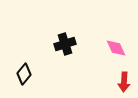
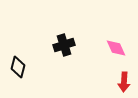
black cross: moved 1 px left, 1 px down
black diamond: moved 6 px left, 7 px up; rotated 25 degrees counterclockwise
